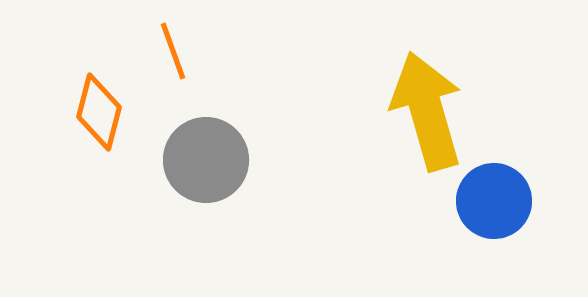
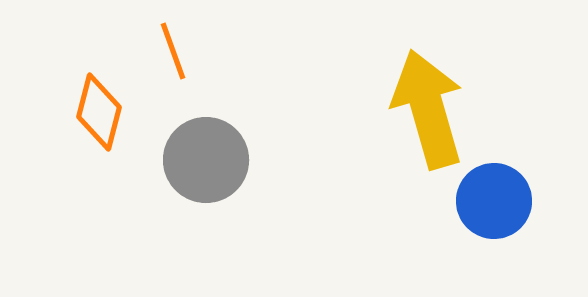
yellow arrow: moved 1 px right, 2 px up
